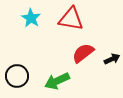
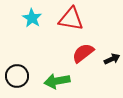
cyan star: moved 1 px right
green arrow: rotated 15 degrees clockwise
